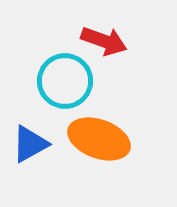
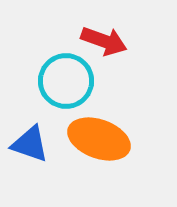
cyan circle: moved 1 px right
blue triangle: rotated 48 degrees clockwise
